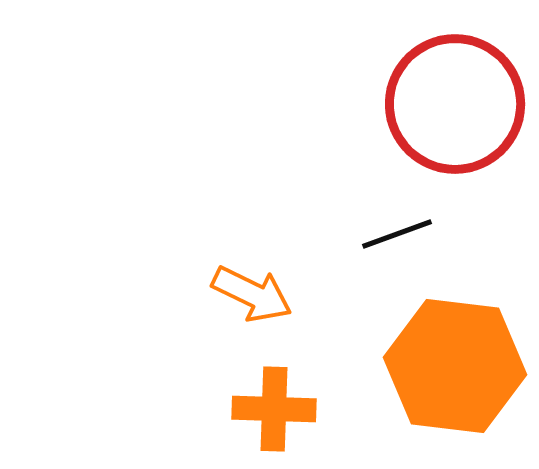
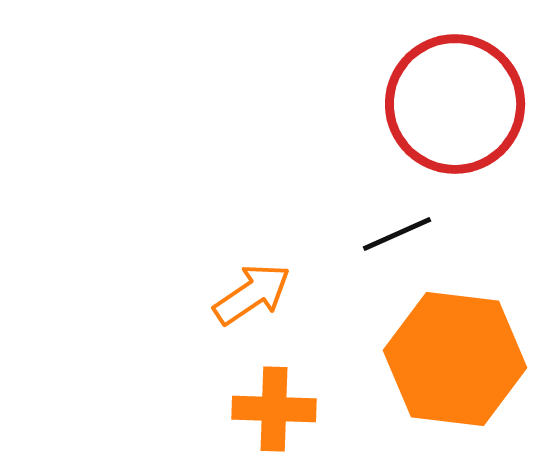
black line: rotated 4 degrees counterclockwise
orange arrow: rotated 60 degrees counterclockwise
orange hexagon: moved 7 px up
